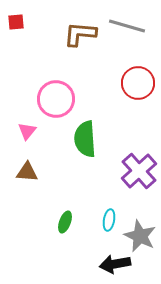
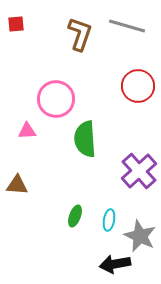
red square: moved 2 px down
brown L-shape: rotated 104 degrees clockwise
red circle: moved 3 px down
pink triangle: rotated 48 degrees clockwise
brown triangle: moved 10 px left, 13 px down
green ellipse: moved 10 px right, 6 px up
